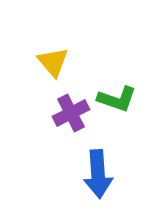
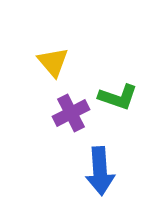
green L-shape: moved 1 px right, 2 px up
blue arrow: moved 2 px right, 3 px up
